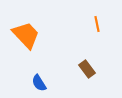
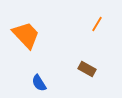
orange line: rotated 42 degrees clockwise
brown rectangle: rotated 24 degrees counterclockwise
